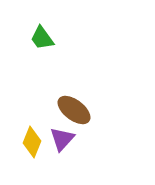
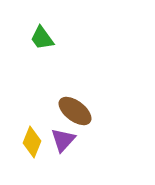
brown ellipse: moved 1 px right, 1 px down
purple triangle: moved 1 px right, 1 px down
